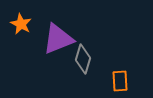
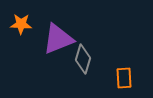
orange star: rotated 25 degrees counterclockwise
orange rectangle: moved 4 px right, 3 px up
